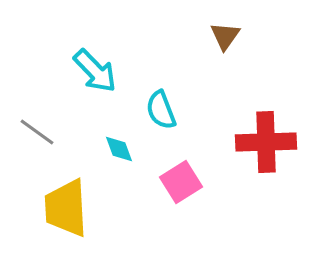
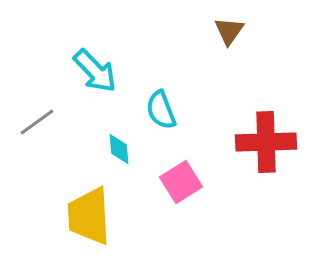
brown triangle: moved 4 px right, 5 px up
gray line: moved 10 px up; rotated 72 degrees counterclockwise
cyan diamond: rotated 16 degrees clockwise
yellow trapezoid: moved 23 px right, 8 px down
